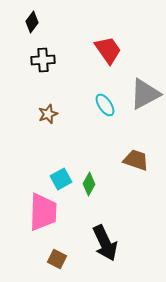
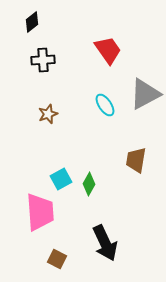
black diamond: rotated 15 degrees clockwise
brown trapezoid: rotated 100 degrees counterclockwise
pink trapezoid: moved 3 px left; rotated 6 degrees counterclockwise
